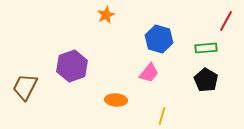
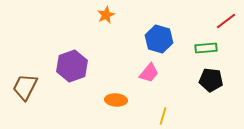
red line: rotated 25 degrees clockwise
black pentagon: moved 5 px right; rotated 25 degrees counterclockwise
yellow line: moved 1 px right
